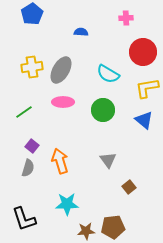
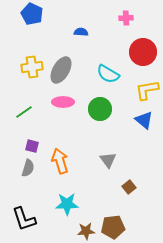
blue pentagon: rotated 15 degrees counterclockwise
yellow L-shape: moved 2 px down
green circle: moved 3 px left, 1 px up
purple square: rotated 24 degrees counterclockwise
